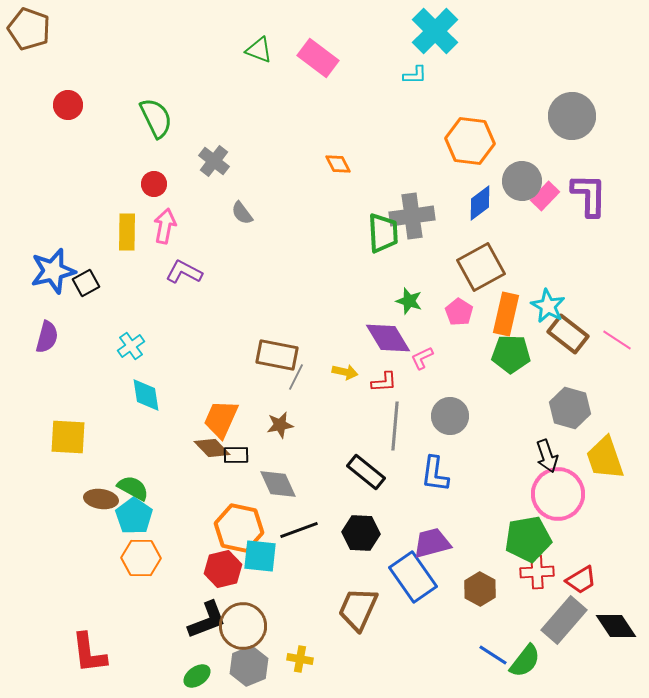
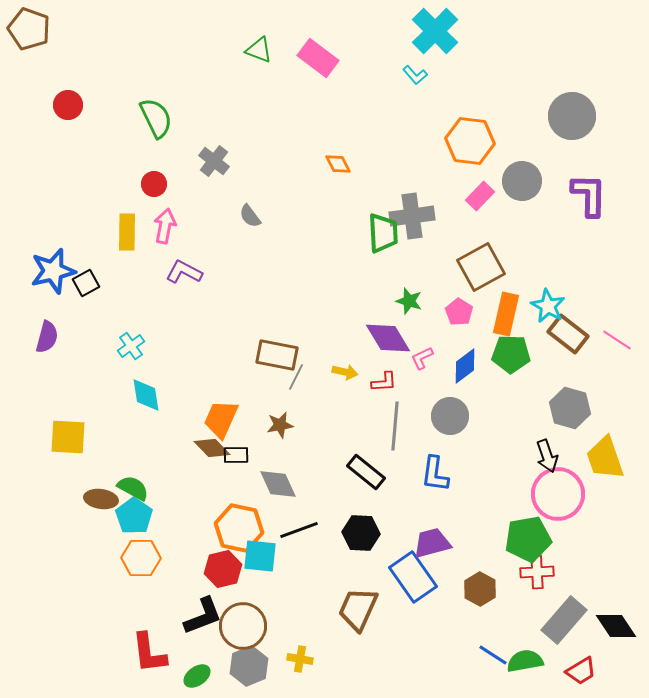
cyan L-shape at (415, 75): rotated 50 degrees clockwise
pink rectangle at (545, 196): moved 65 px left
blue diamond at (480, 203): moved 15 px left, 163 px down
gray semicircle at (242, 213): moved 8 px right, 3 px down
red trapezoid at (581, 580): moved 91 px down
black L-shape at (207, 620): moved 4 px left, 4 px up
red L-shape at (89, 653): moved 60 px right
green semicircle at (525, 661): rotated 138 degrees counterclockwise
